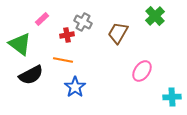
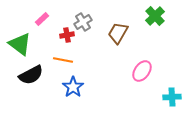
gray cross: rotated 30 degrees clockwise
blue star: moved 2 px left
